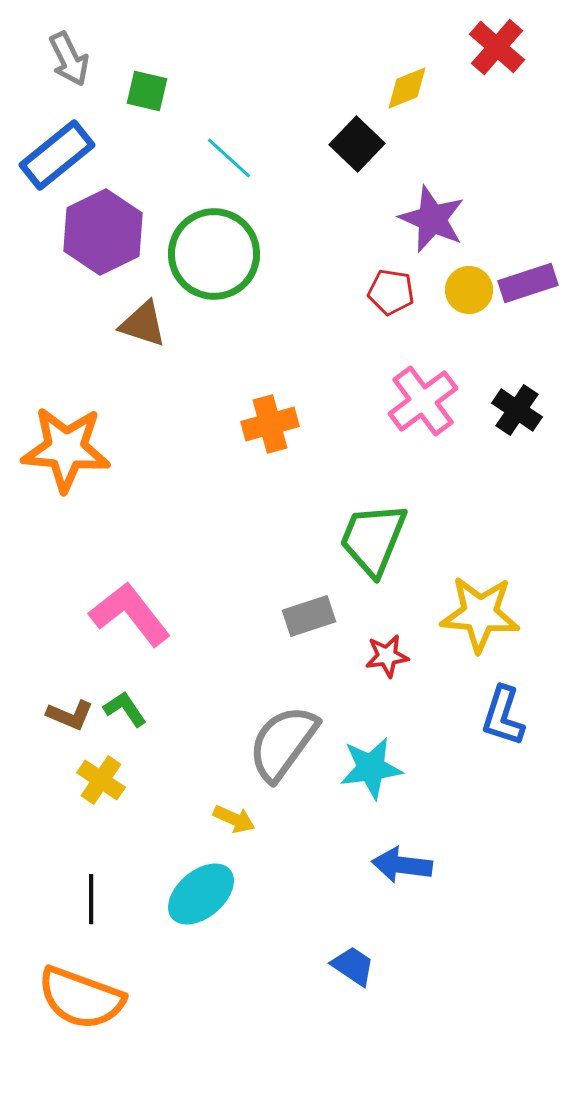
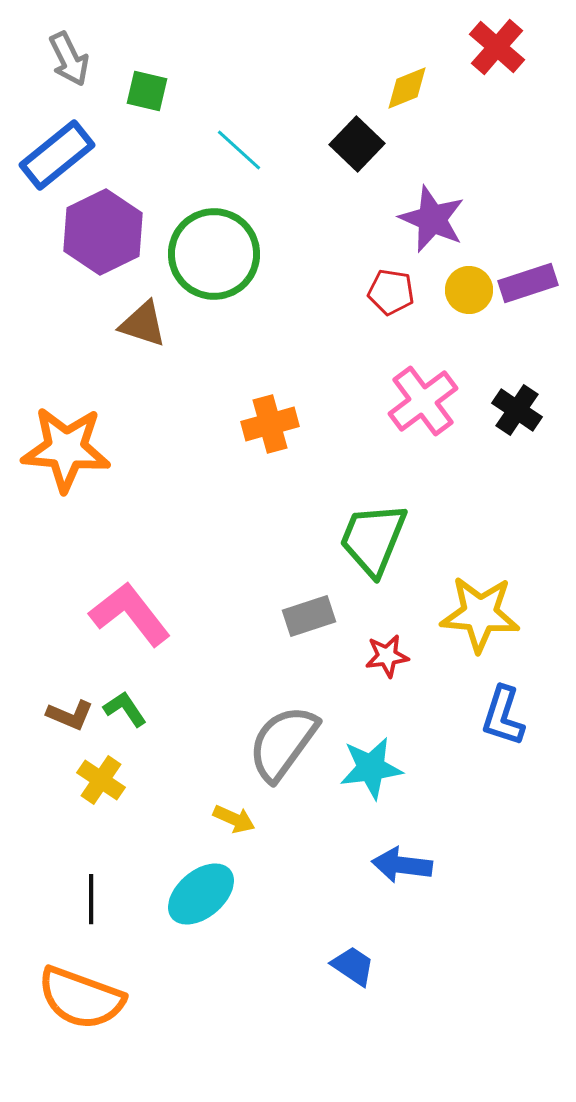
cyan line: moved 10 px right, 8 px up
